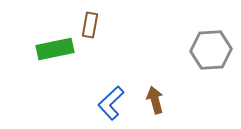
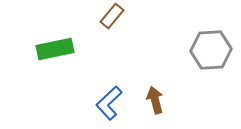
brown rectangle: moved 22 px right, 9 px up; rotated 30 degrees clockwise
blue L-shape: moved 2 px left
